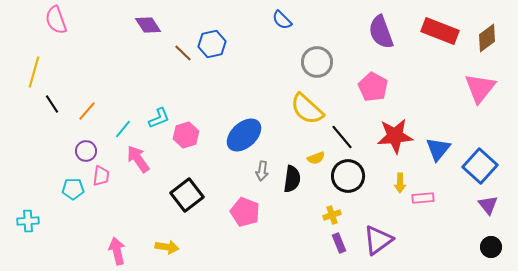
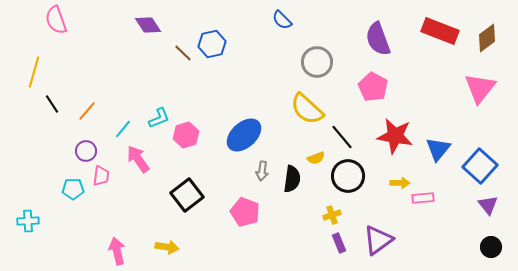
purple semicircle at (381, 32): moved 3 px left, 7 px down
red star at (395, 136): rotated 15 degrees clockwise
yellow arrow at (400, 183): rotated 90 degrees counterclockwise
